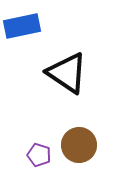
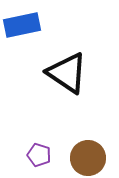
blue rectangle: moved 1 px up
brown circle: moved 9 px right, 13 px down
